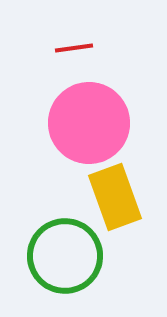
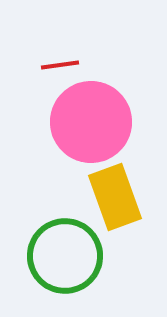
red line: moved 14 px left, 17 px down
pink circle: moved 2 px right, 1 px up
